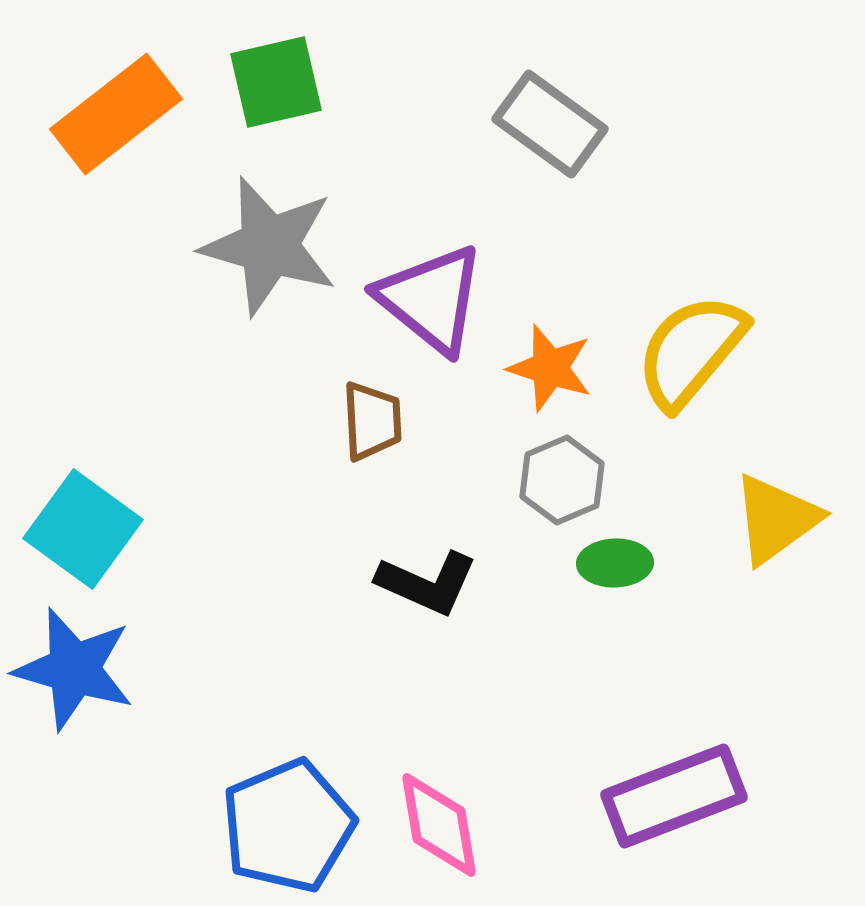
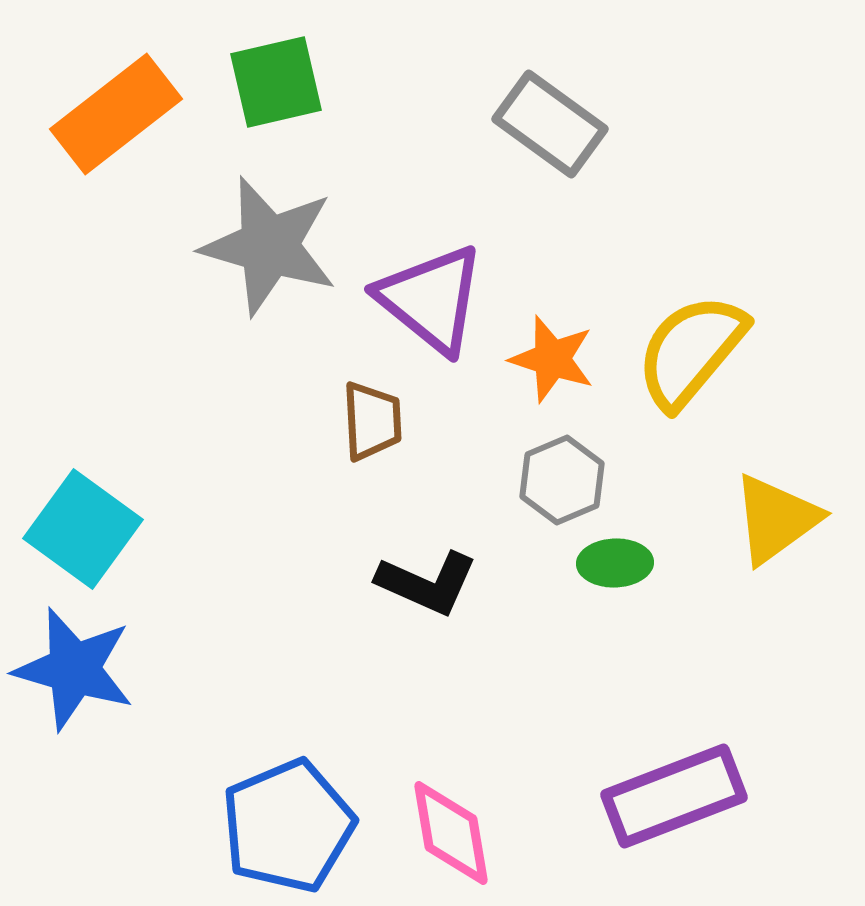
orange star: moved 2 px right, 9 px up
pink diamond: moved 12 px right, 8 px down
